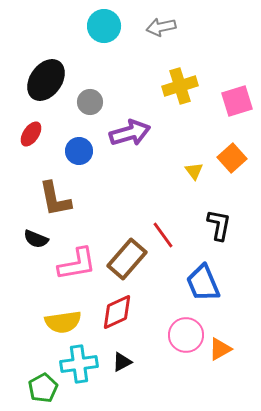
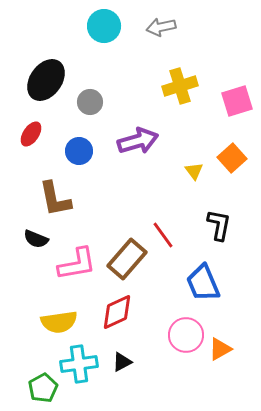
purple arrow: moved 8 px right, 8 px down
yellow semicircle: moved 4 px left
